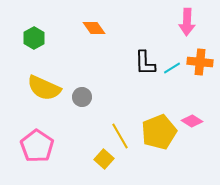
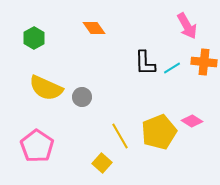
pink arrow: moved 4 px down; rotated 32 degrees counterclockwise
orange cross: moved 4 px right
yellow semicircle: moved 2 px right
yellow square: moved 2 px left, 4 px down
